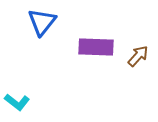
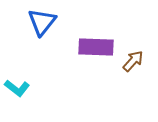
brown arrow: moved 5 px left, 5 px down
cyan L-shape: moved 14 px up
